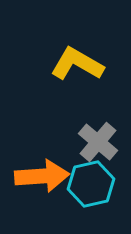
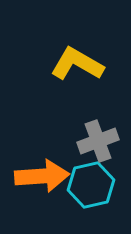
gray cross: moved 1 px up; rotated 30 degrees clockwise
cyan hexagon: moved 1 px down
